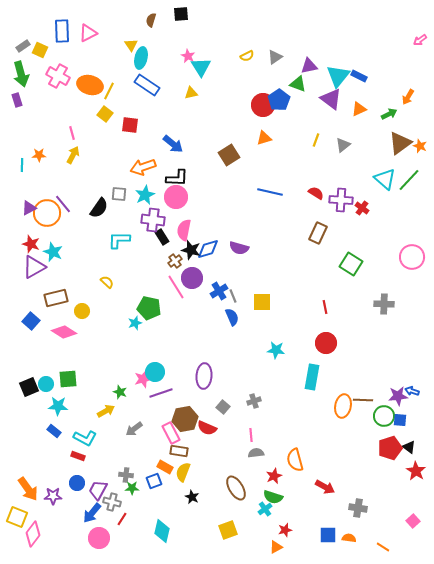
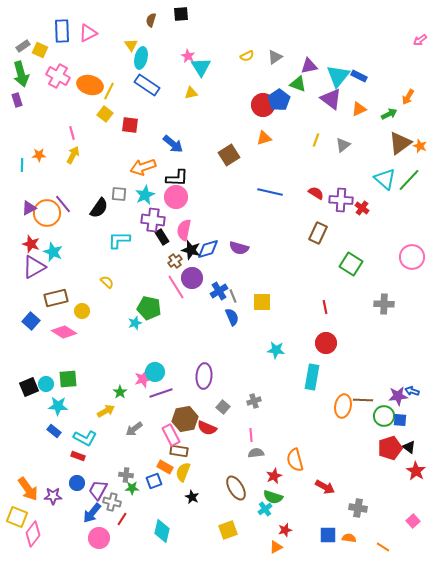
green star at (120, 392): rotated 16 degrees clockwise
pink rectangle at (171, 433): moved 2 px down
